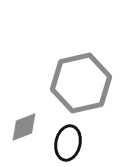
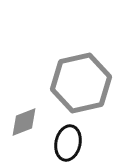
gray diamond: moved 5 px up
